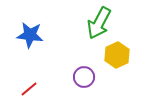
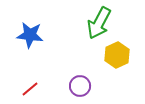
purple circle: moved 4 px left, 9 px down
red line: moved 1 px right
